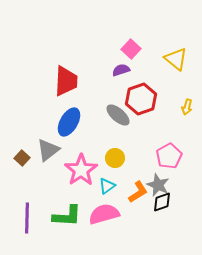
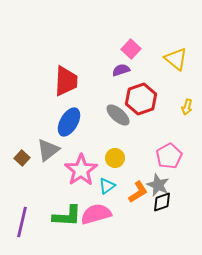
pink semicircle: moved 8 px left
purple line: moved 5 px left, 4 px down; rotated 12 degrees clockwise
